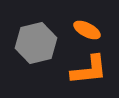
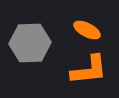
gray hexagon: moved 6 px left; rotated 12 degrees clockwise
